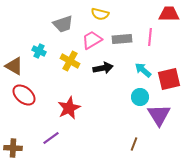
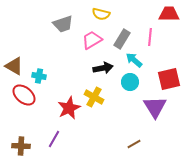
yellow semicircle: moved 1 px right
gray rectangle: rotated 54 degrees counterclockwise
cyan cross: moved 25 px down; rotated 16 degrees counterclockwise
yellow cross: moved 24 px right, 36 px down
cyan arrow: moved 9 px left, 10 px up
cyan circle: moved 10 px left, 15 px up
purple triangle: moved 4 px left, 8 px up
purple line: moved 3 px right, 1 px down; rotated 24 degrees counterclockwise
brown line: rotated 40 degrees clockwise
brown cross: moved 8 px right, 2 px up
